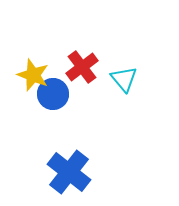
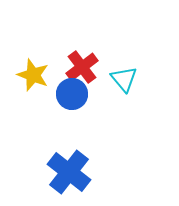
blue circle: moved 19 px right
